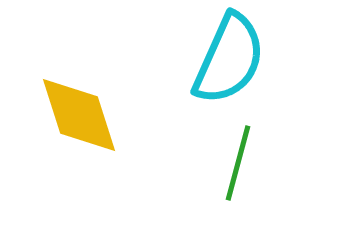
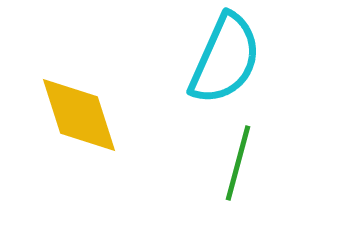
cyan semicircle: moved 4 px left
